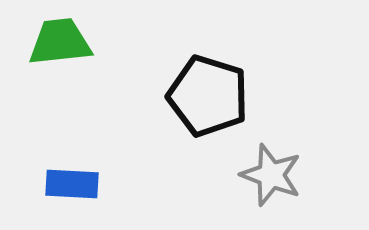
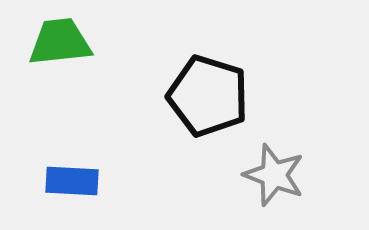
gray star: moved 3 px right
blue rectangle: moved 3 px up
